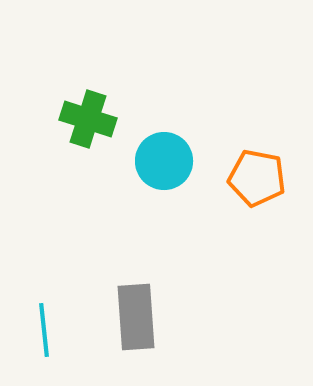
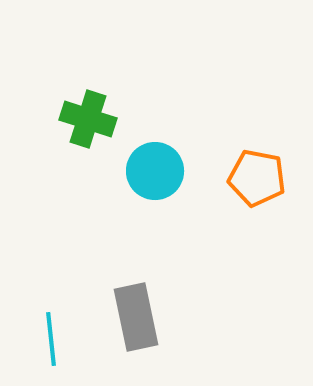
cyan circle: moved 9 px left, 10 px down
gray rectangle: rotated 8 degrees counterclockwise
cyan line: moved 7 px right, 9 px down
